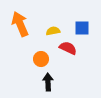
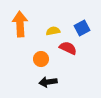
orange arrow: rotated 20 degrees clockwise
blue square: rotated 28 degrees counterclockwise
black arrow: rotated 96 degrees counterclockwise
